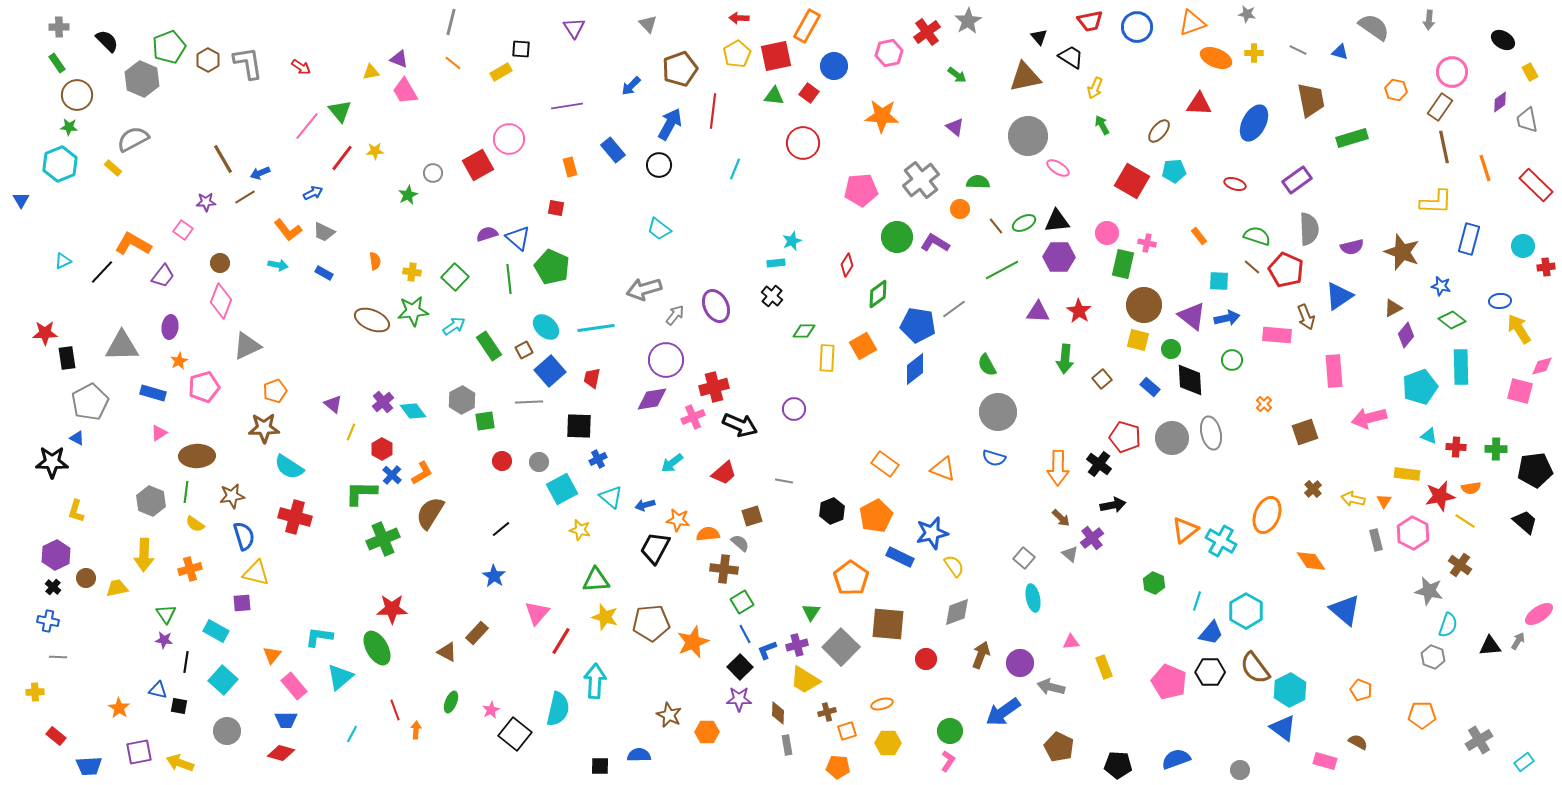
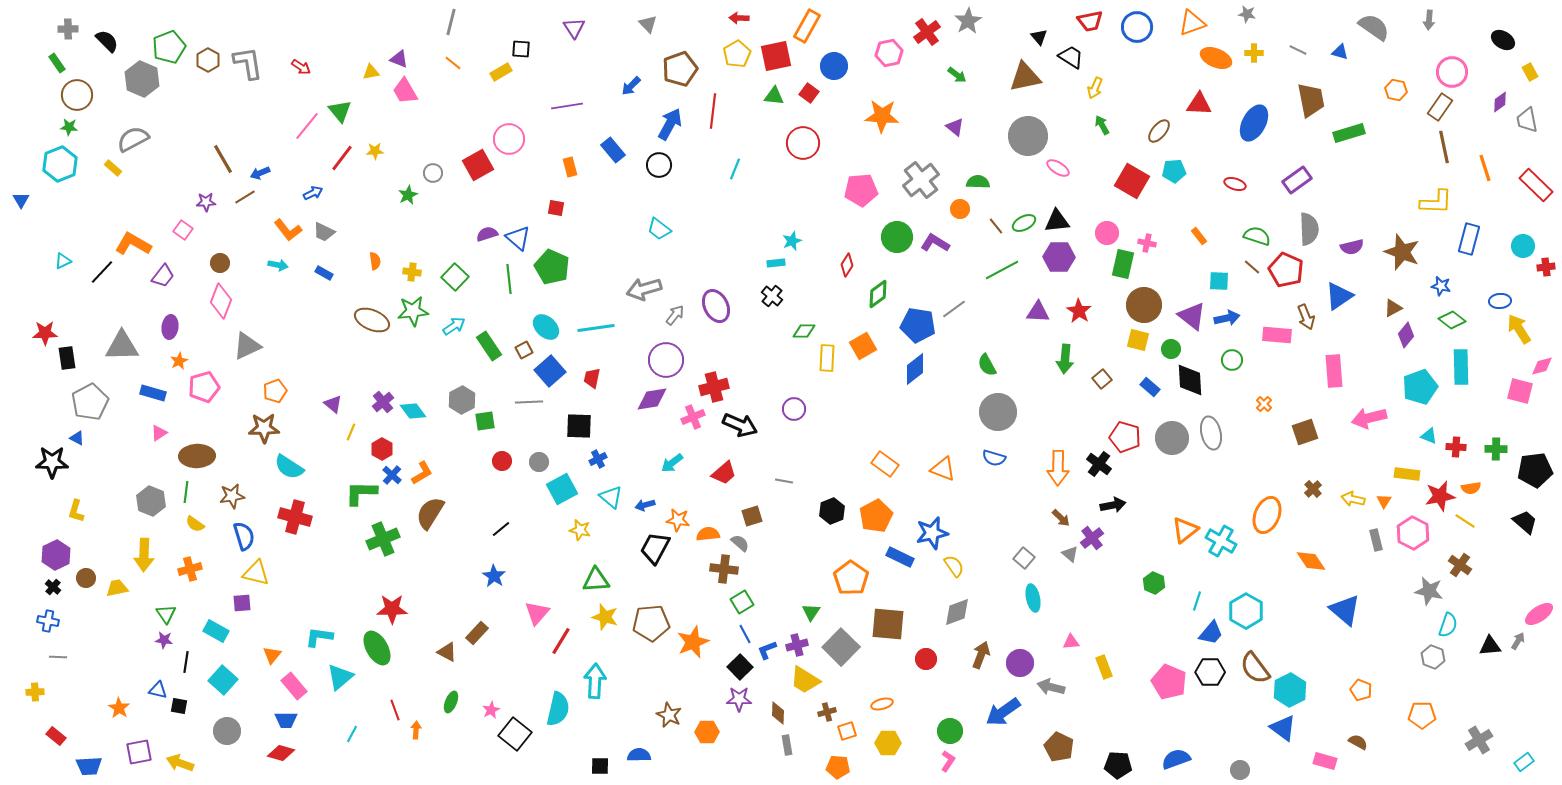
gray cross at (59, 27): moved 9 px right, 2 px down
green rectangle at (1352, 138): moved 3 px left, 5 px up
